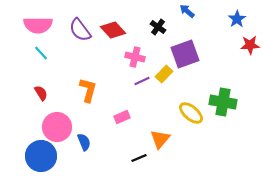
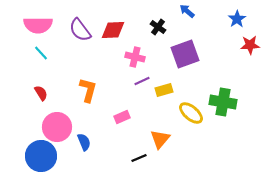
red diamond: rotated 50 degrees counterclockwise
yellow rectangle: moved 16 px down; rotated 30 degrees clockwise
